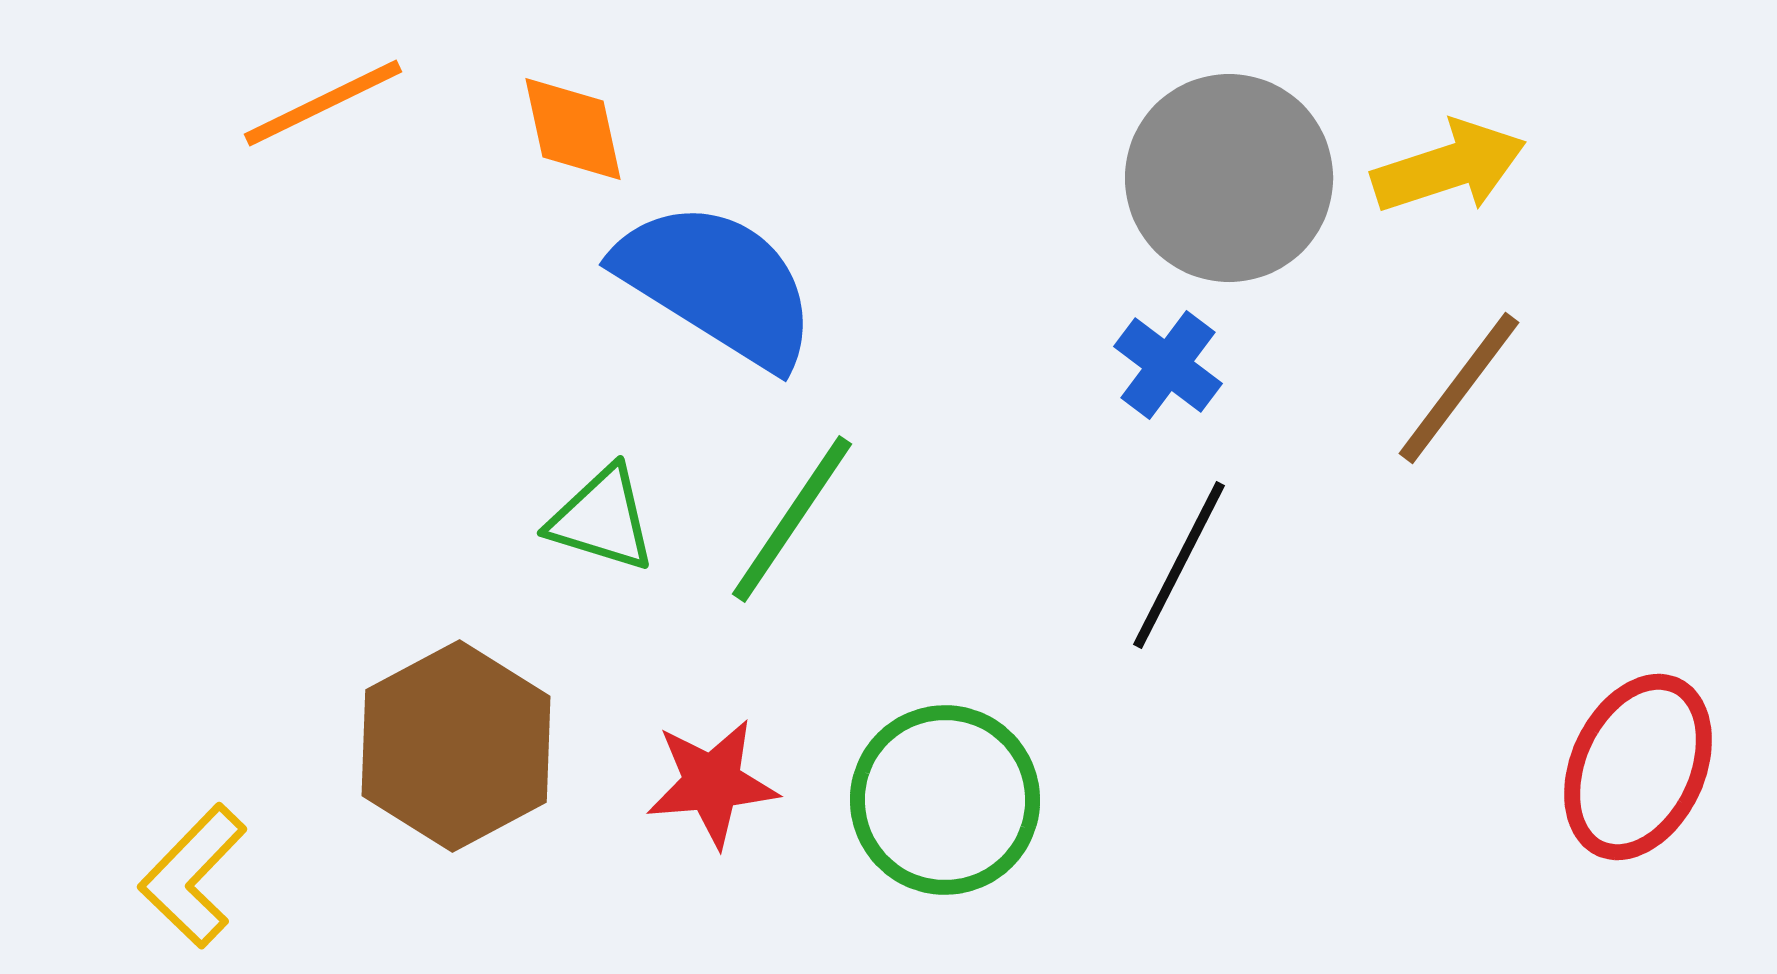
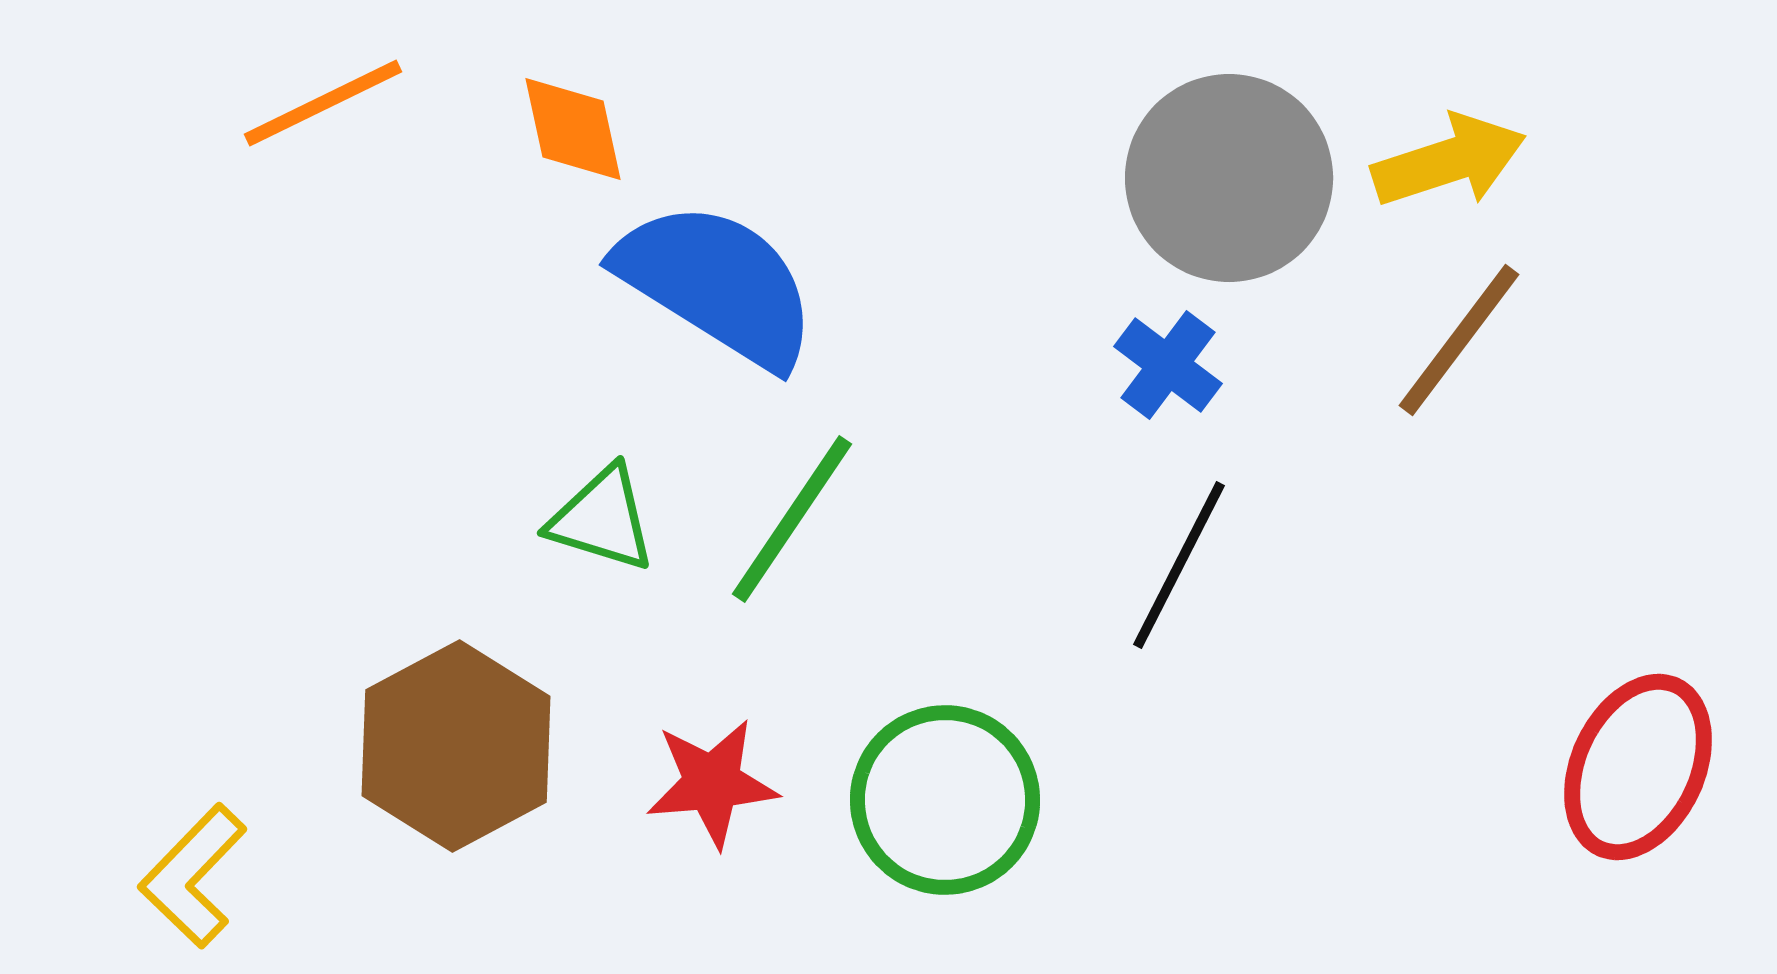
yellow arrow: moved 6 px up
brown line: moved 48 px up
